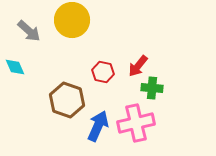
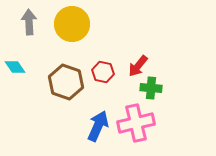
yellow circle: moved 4 px down
gray arrow: moved 9 px up; rotated 135 degrees counterclockwise
cyan diamond: rotated 10 degrees counterclockwise
green cross: moved 1 px left
brown hexagon: moved 1 px left, 18 px up
